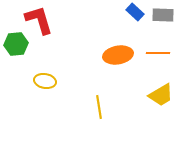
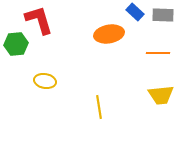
orange ellipse: moved 9 px left, 21 px up
yellow trapezoid: rotated 24 degrees clockwise
